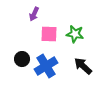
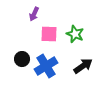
green star: rotated 12 degrees clockwise
black arrow: rotated 102 degrees clockwise
